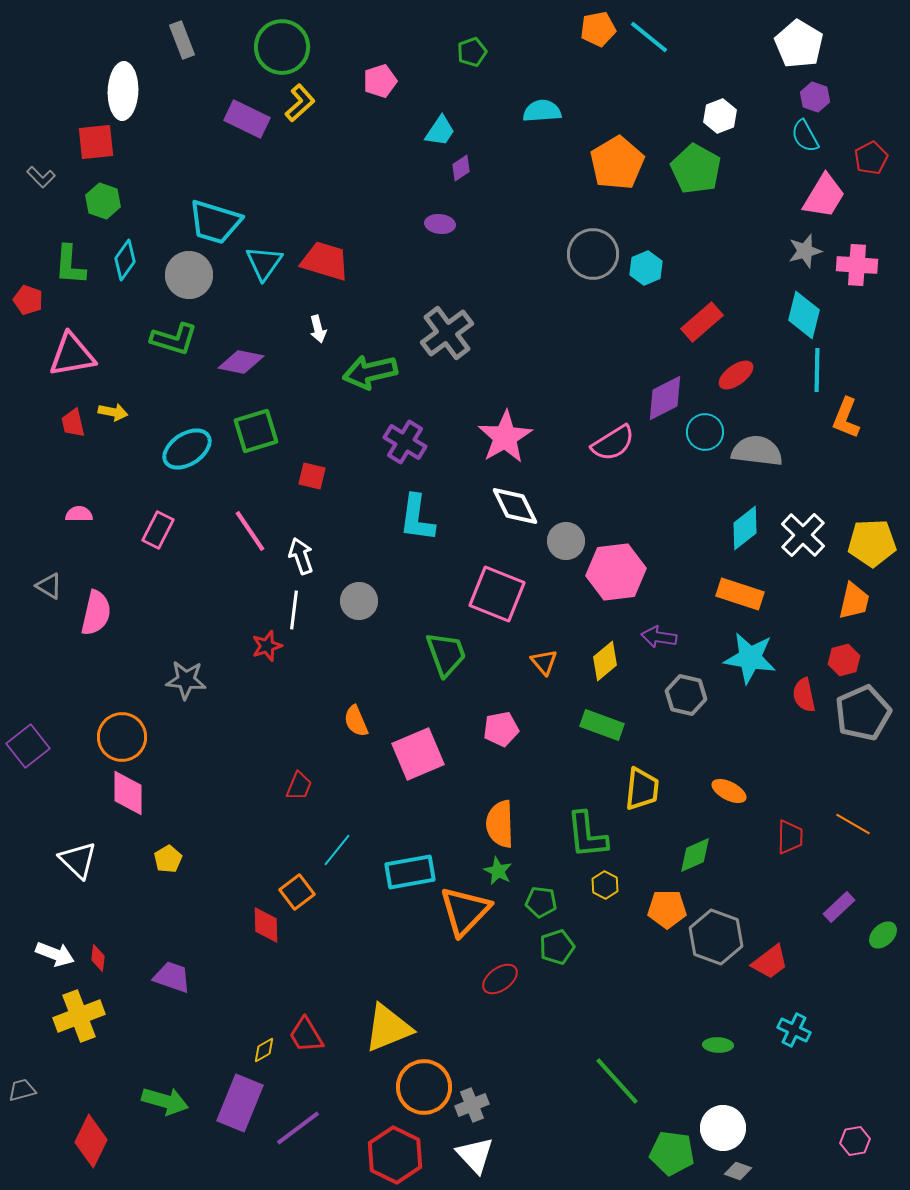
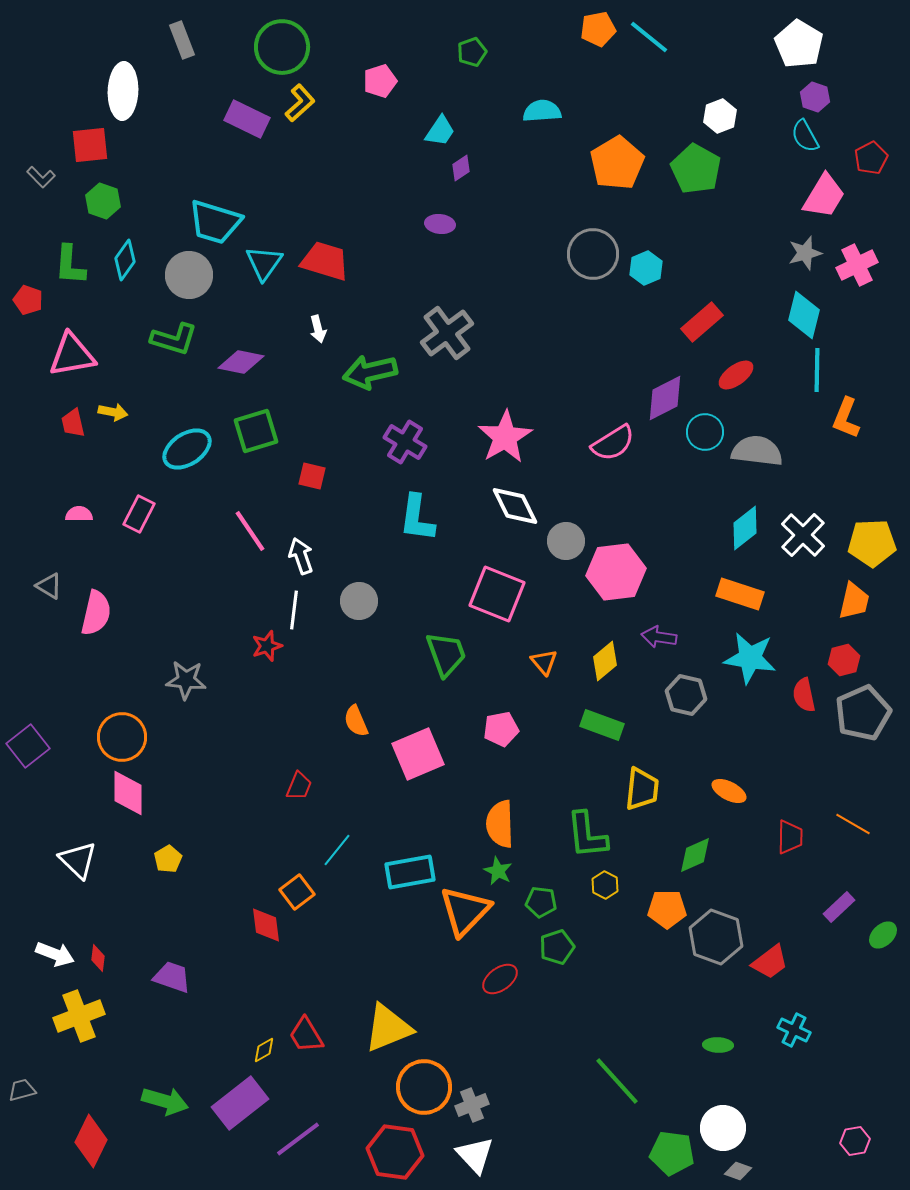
red square at (96, 142): moved 6 px left, 3 px down
gray star at (805, 251): moved 2 px down
pink cross at (857, 265): rotated 30 degrees counterclockwise
pink rectangle at (158, 530): moved 19 px left, 16 px up
red diamond at (266, 925): rotated 6 degrees counterclockwise
purple rectangle at (240, 1103): rotated 30 degrees clockwise
purple line at (298, 1128): moved 11 px down
red hexagon at (395, 1155): moved 3 px up; rotated 18 degrees counterclockwise
